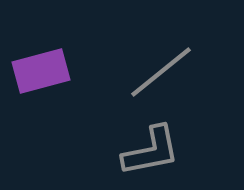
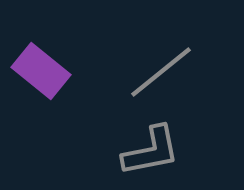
purple rectangle: rotated 54 degrees clockwise
